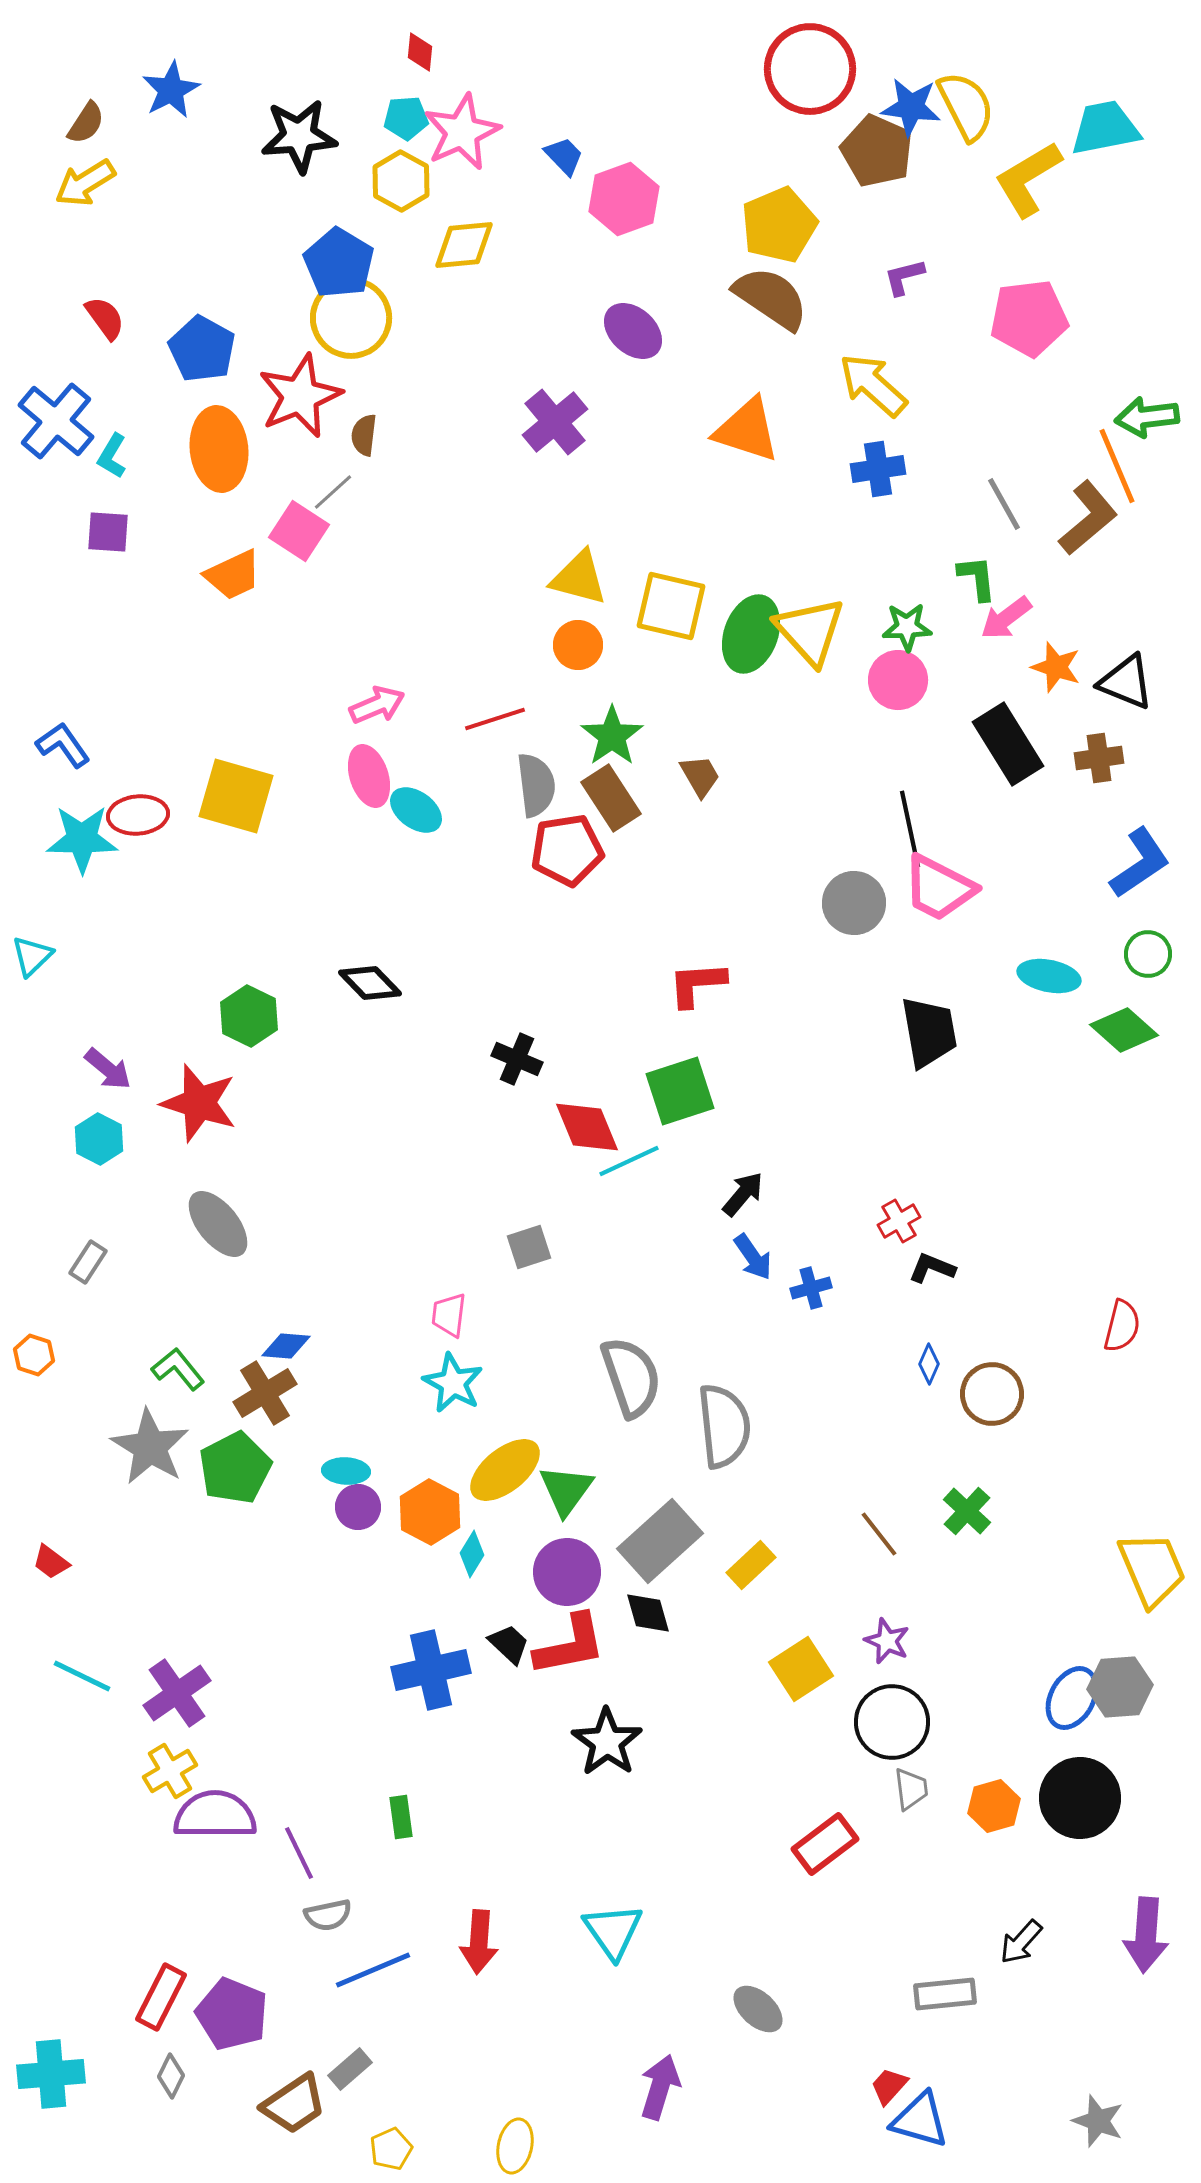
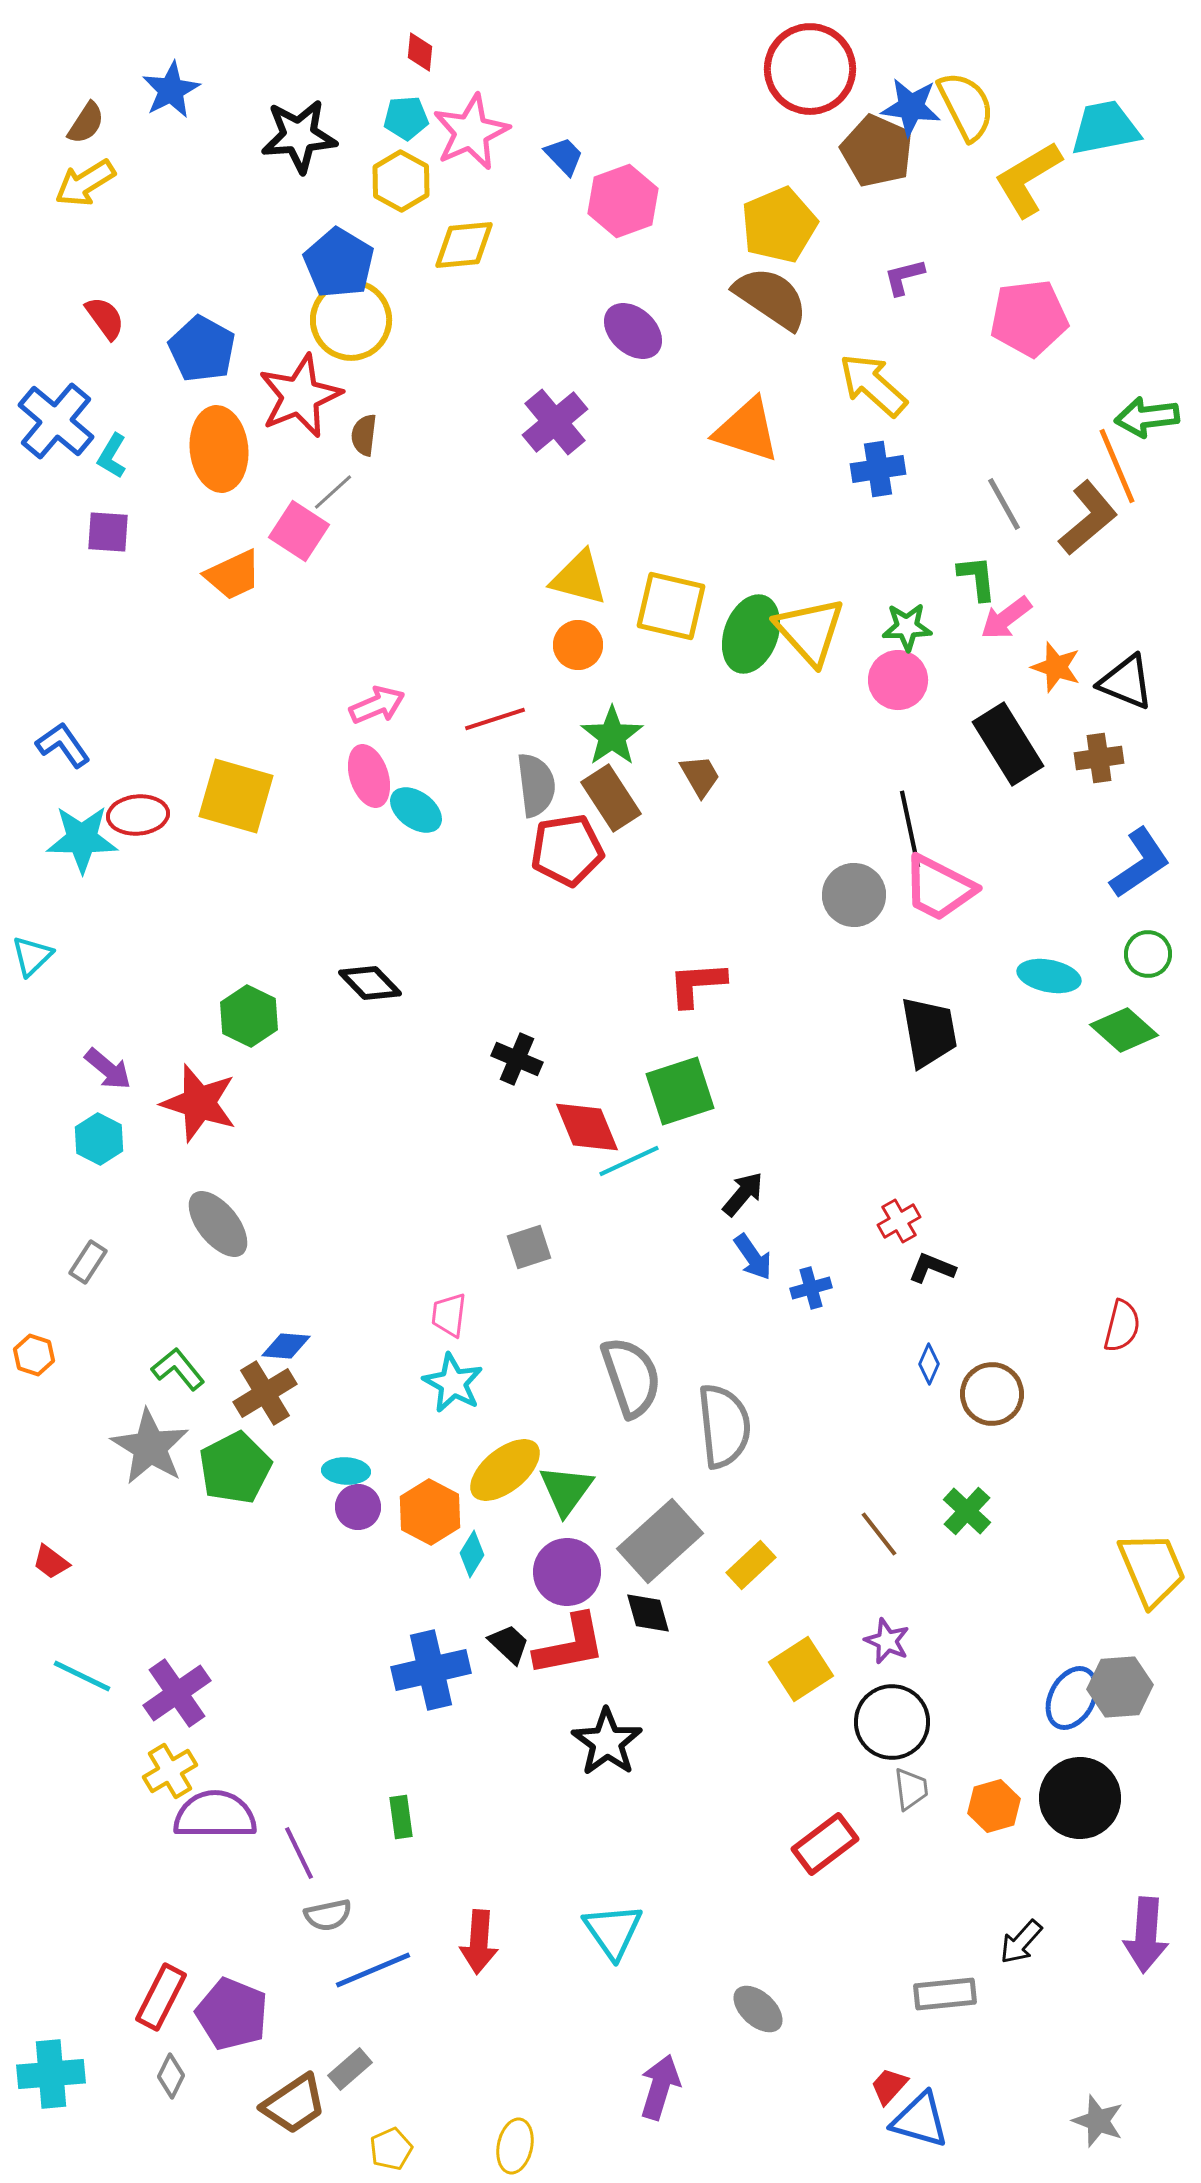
pink star at (462, 132): moved 9 px right
pink hexagon at (624, 199): moved 1 px left, 2 px down
yellow circle at (351, 318): moved 2 px down
gray circle at (854, 903): moved 8 px up
